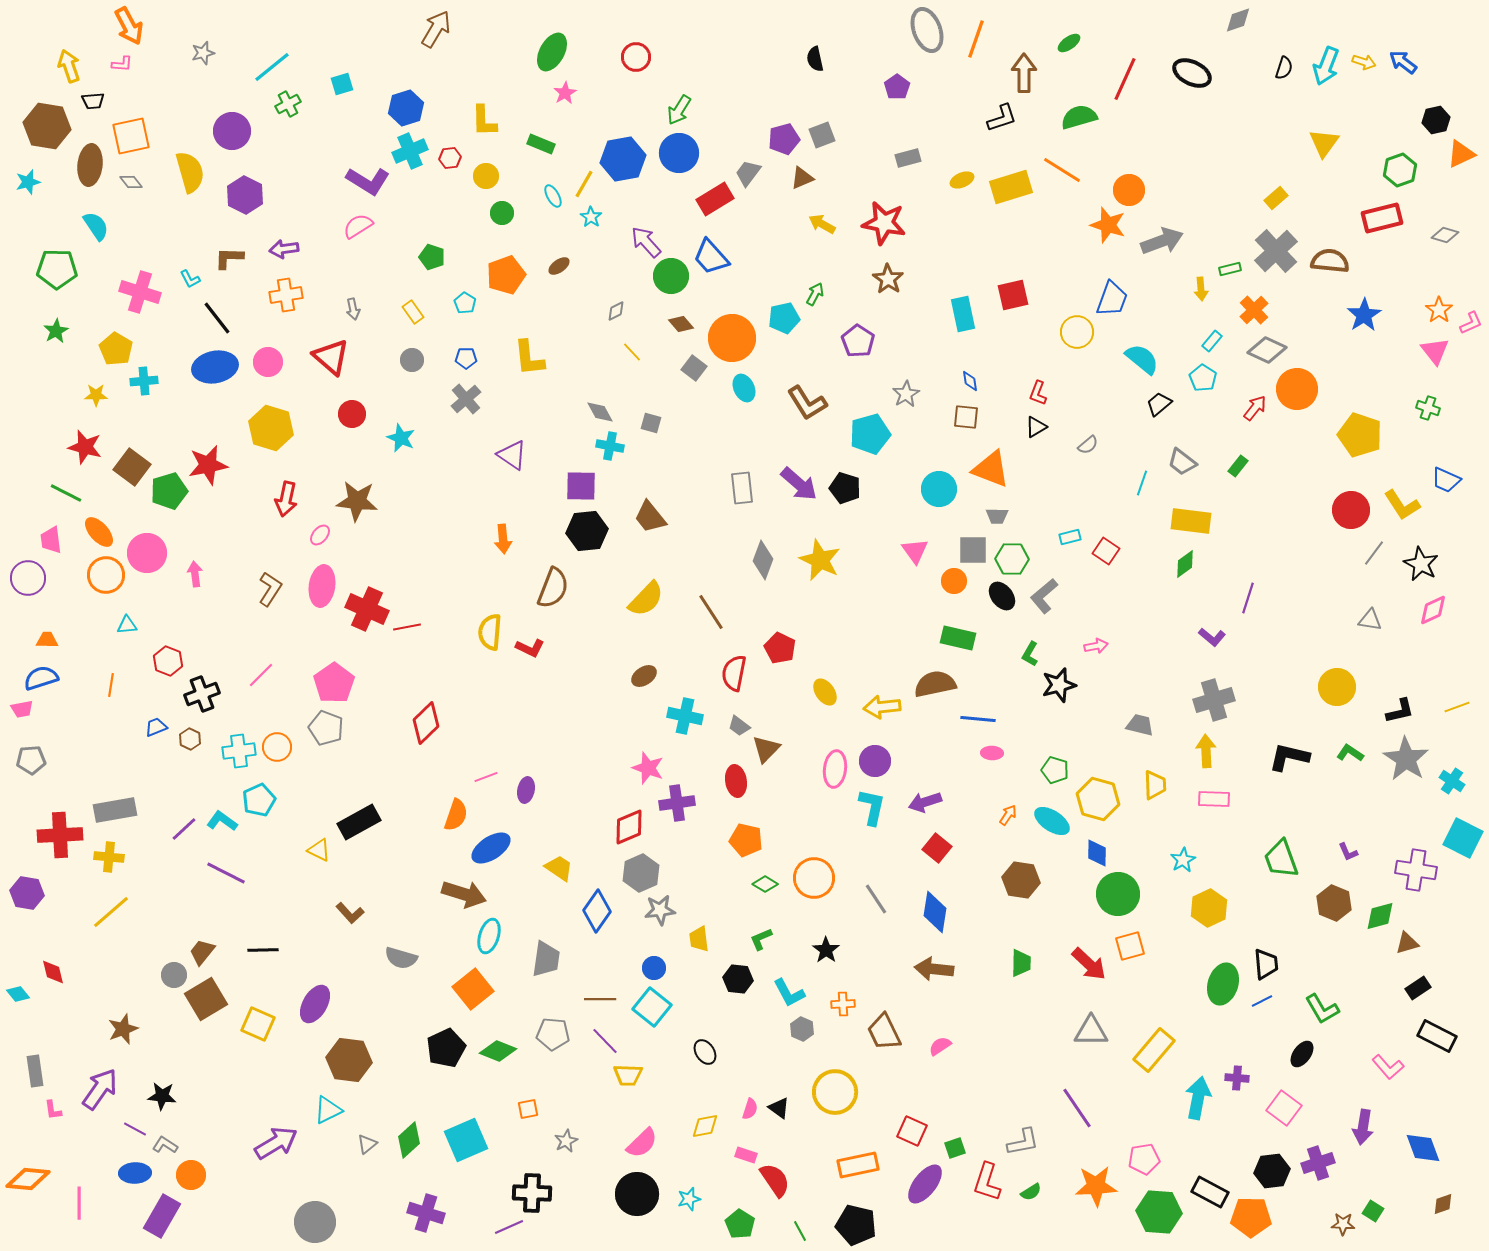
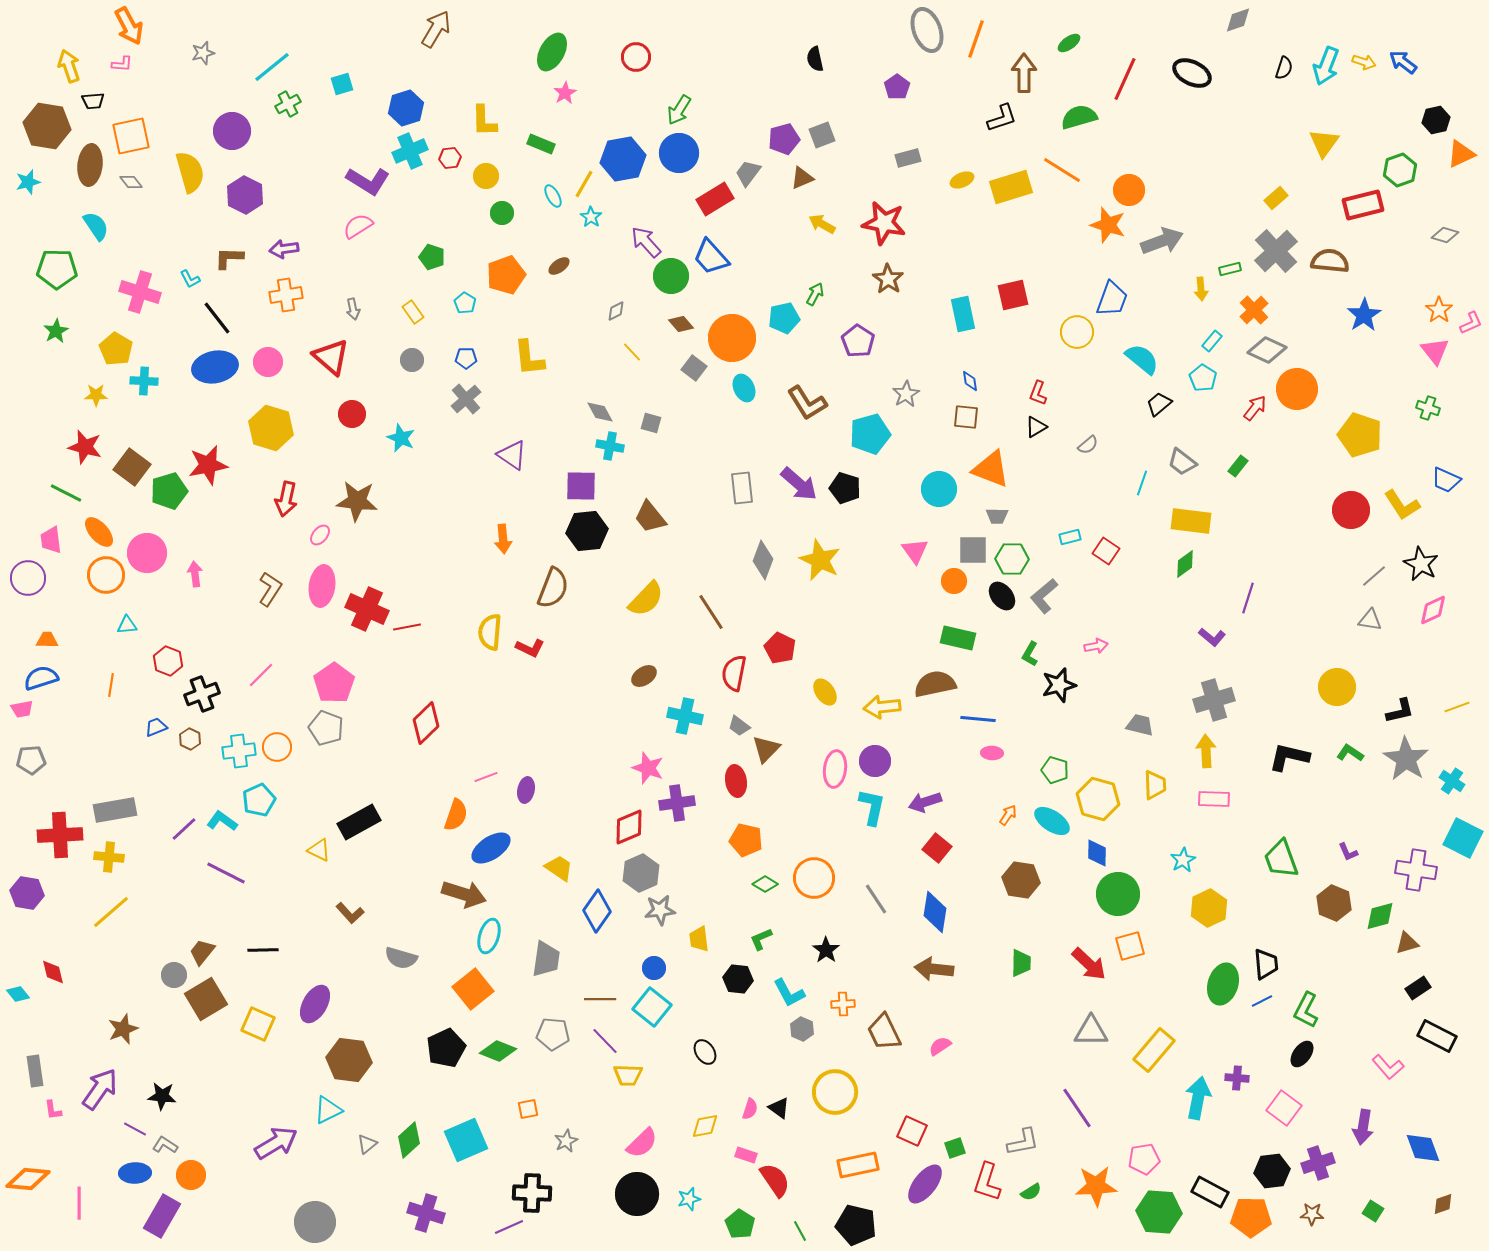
red rectangle at (1382, 218): moved 19 px left, 13 px up
cyan cross at (144, 381): rotated 8 degrees clockwise
gray line at (1374, 553): moved 23 px down; rotated 12 degrees clockwise
green L-shape at (1322, 1009): moved 16 px left, 1 px down; rotated 57 degrees clockwise
brown star at (1343, 1224): moved 31 px left, 10 px up
